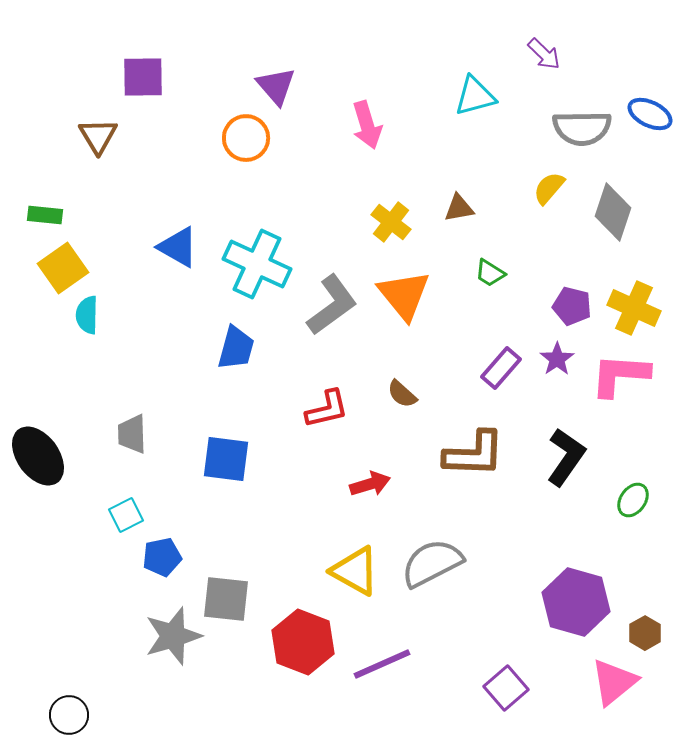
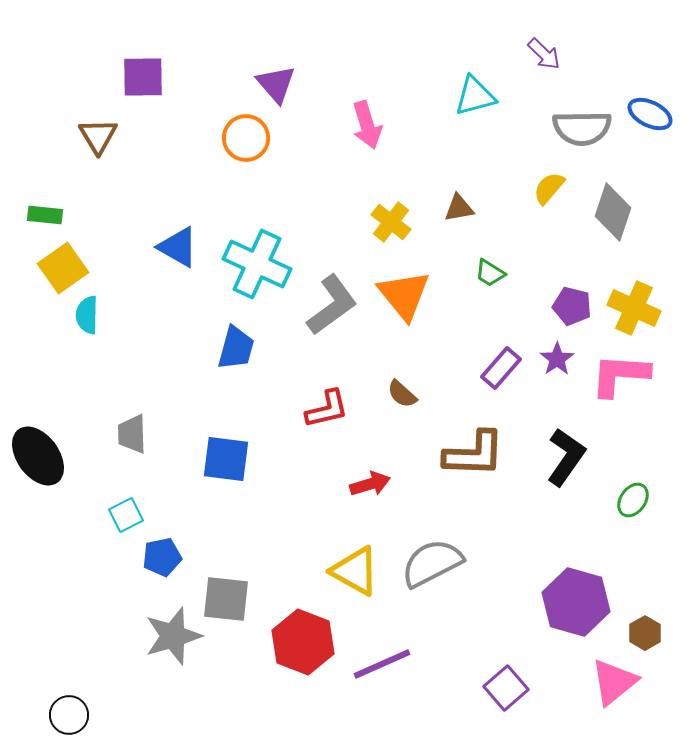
purple triangle at (276, 86): moved 2 px up
